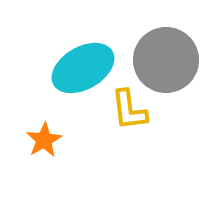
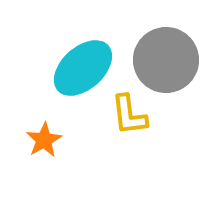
cyan ellipse: rotated 12 degrees counterclockwise
yellow L-shape: moved 5 px down
